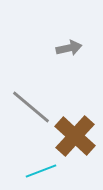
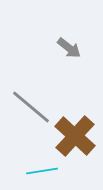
gray arrow: rotated 50 degrees clockwise
cyan line: moved 1 px right; rotated 12 degrees clockwise
